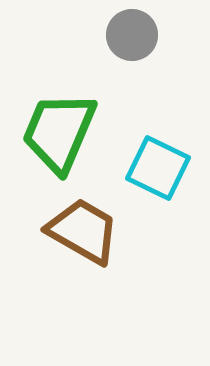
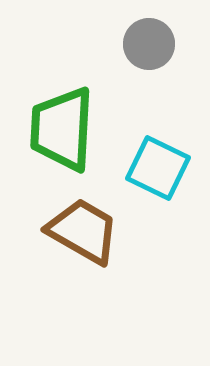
gray circle: moved 17 px right, 9 px down
green trapezoid: moved 3 px right, 3 px up; rotated 20 degrees counterclockwise
